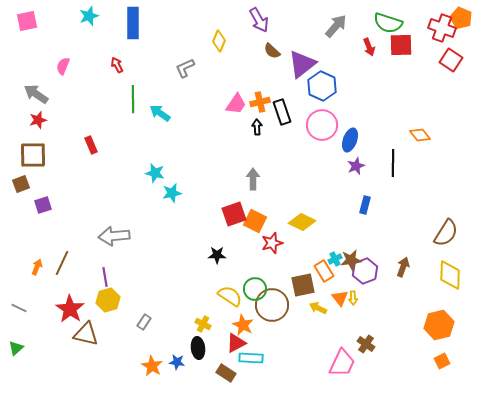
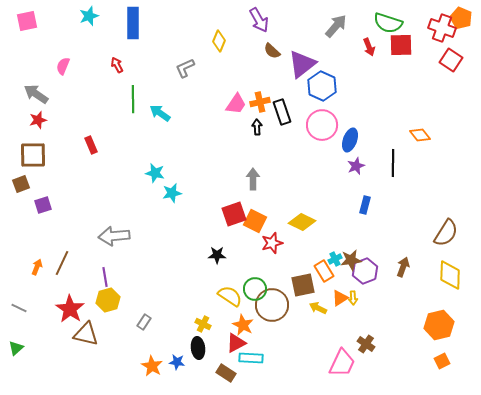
orange triangle at (340, 298): rotated 36 degrees clockwise
